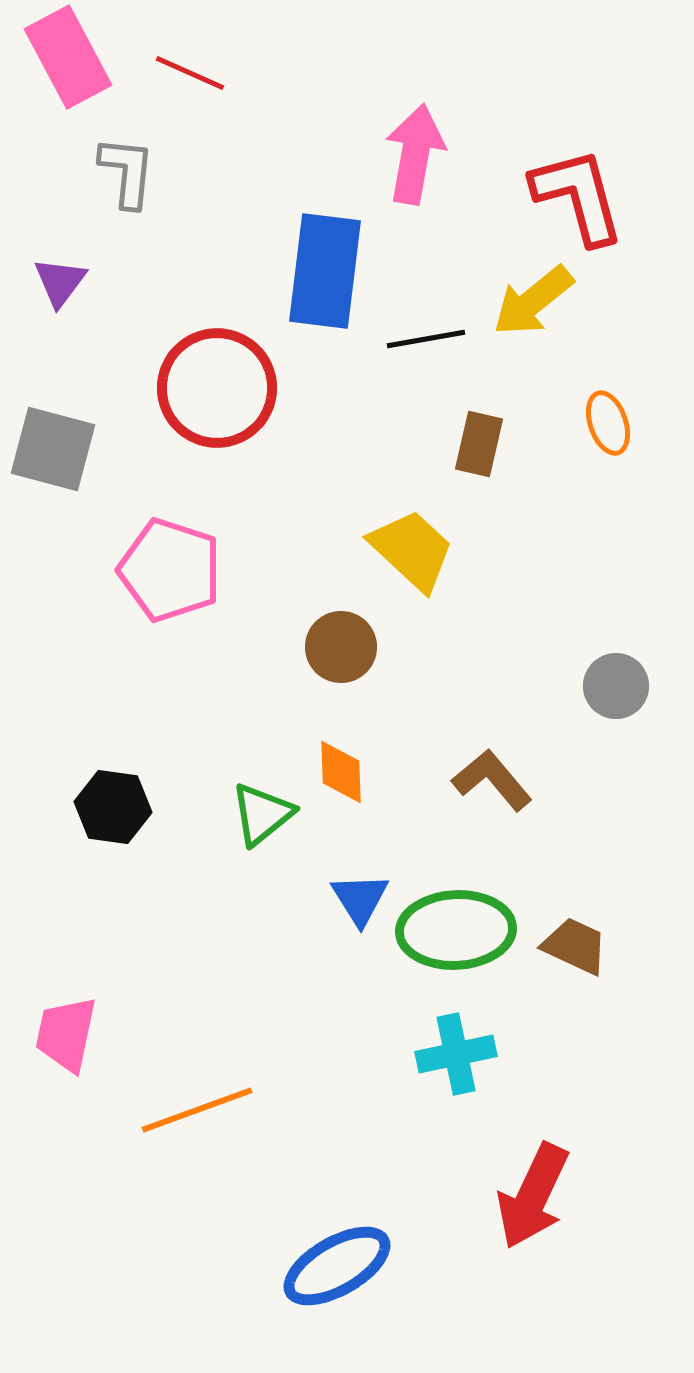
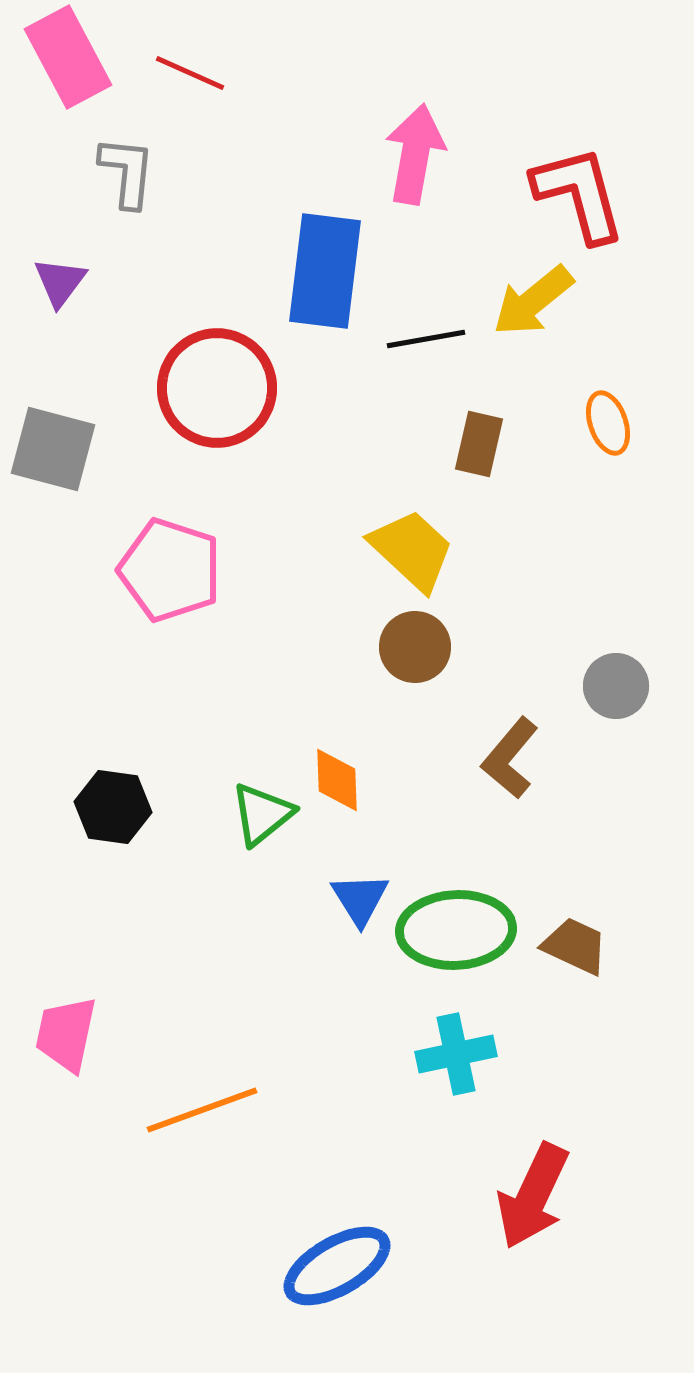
red L-shape: moved 1 px right, 2 px up
brown circle: moved 74 px right
orange diamond: moved 4 px left, 8 px down
brown L-shape: moved 18 px right, 22 px up; rotated 100 degrees counterclockwise
orange line: moved 5 px right
